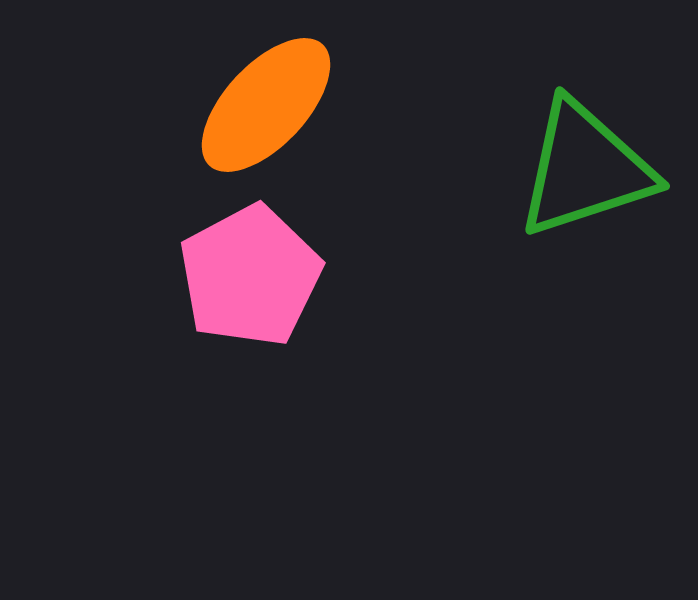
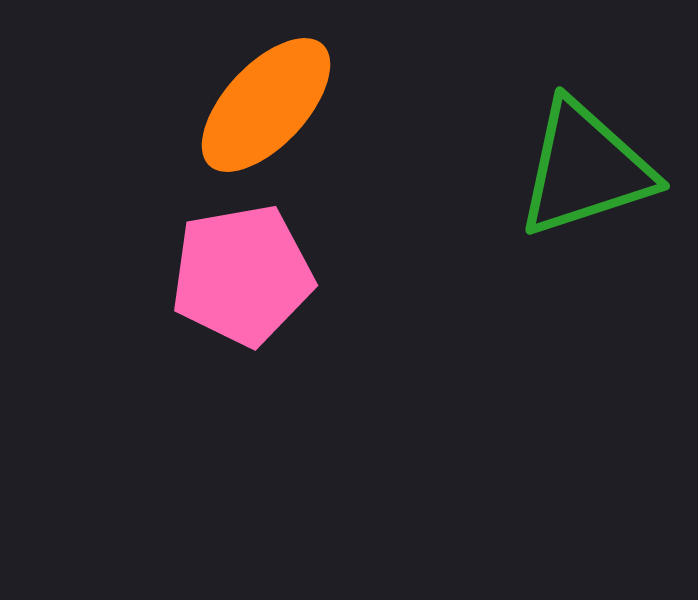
pink pentagon: moved 8 px left, 1 px up; rotated 18 degrees clockwise
